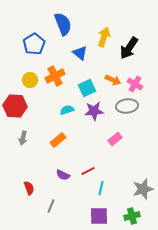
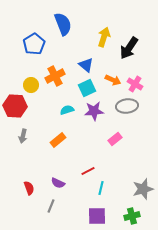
blue triangle: moved 6 px right, 12 px down
yellow circle: moved 1 px right, 5 px down
gray arrow: moved 2 px up
purple semicircle: moved 5 px left, 8 px down
purple square: moved 2 px left
